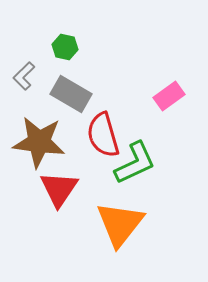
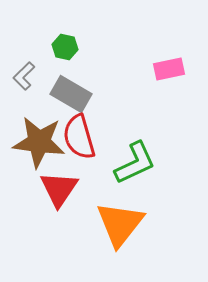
pink rectangle: moved 27 px up; rotated 24 degrees clockwise
red semicircle: moved 24 px left, 2 px down
